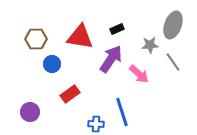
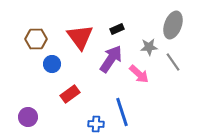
red triangle: rotated 44 degrees clockwise
gray star: moved 1 px left, 2 px down
purple circle: moved 2 px left, 5 px down
